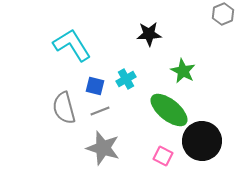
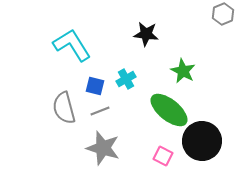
black star: moved 3 px left; rotated 10 degrees clockwise
